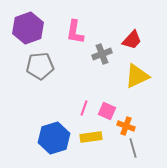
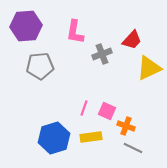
purple hexagon: moved 2 px left, 2 px up; rotated 16 degrees clockwise
yellow triangle: moved 12 px right, 8 px up
gray line: rotated 48 degrees counterclockwise
